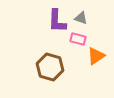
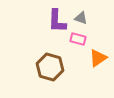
orange triangle: moved 2 px right, 2 px down
